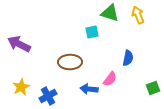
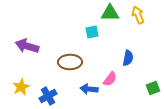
green triangle: rotated 18 degrees counterclockwise
purple arrow: moved 8 px right, 2 px down; rotated 10 degrees counterclockwise
